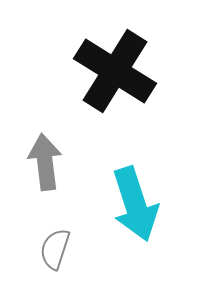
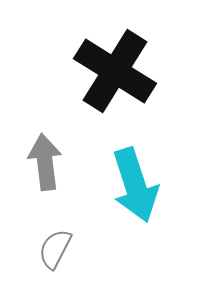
cyan arrow: moved 19 px up
gray semicircle: rotated 9 degrees clockwise
